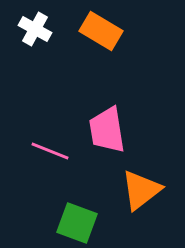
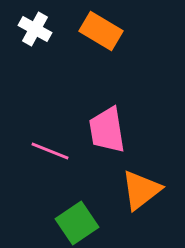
green square: rotated 36 degrees clockwise
